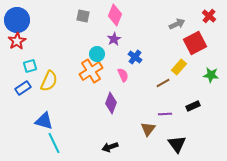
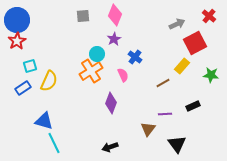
gray square: rotated 16 degrees counterclockwise
yellow rectangle: moved 3 px right, 1 px up
